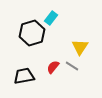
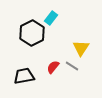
black hexagon: rotated 10 degrees counterclockwise
yellow triangle: moved 1 px right, 1 px down
